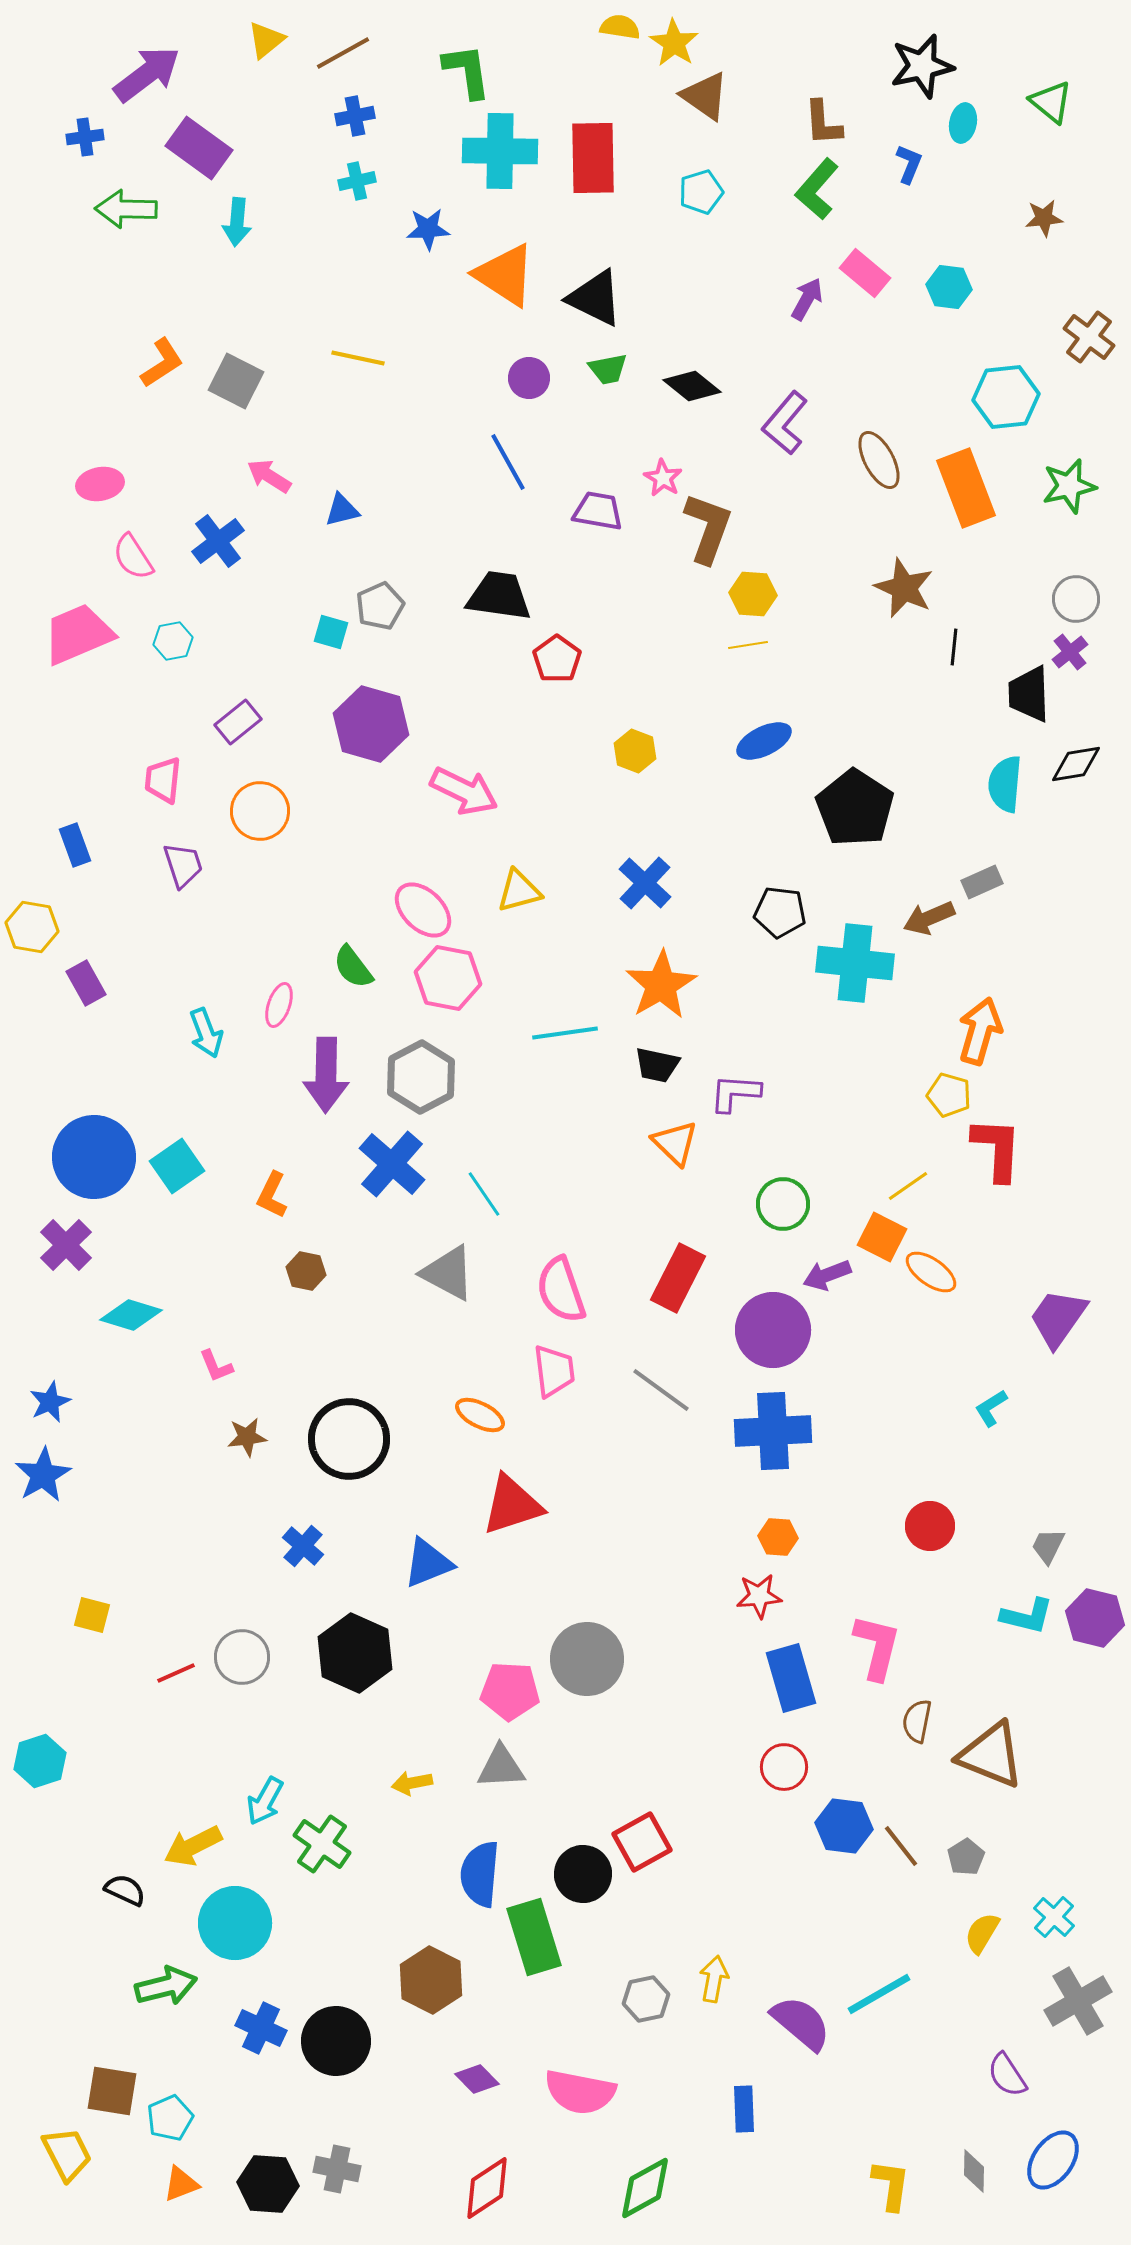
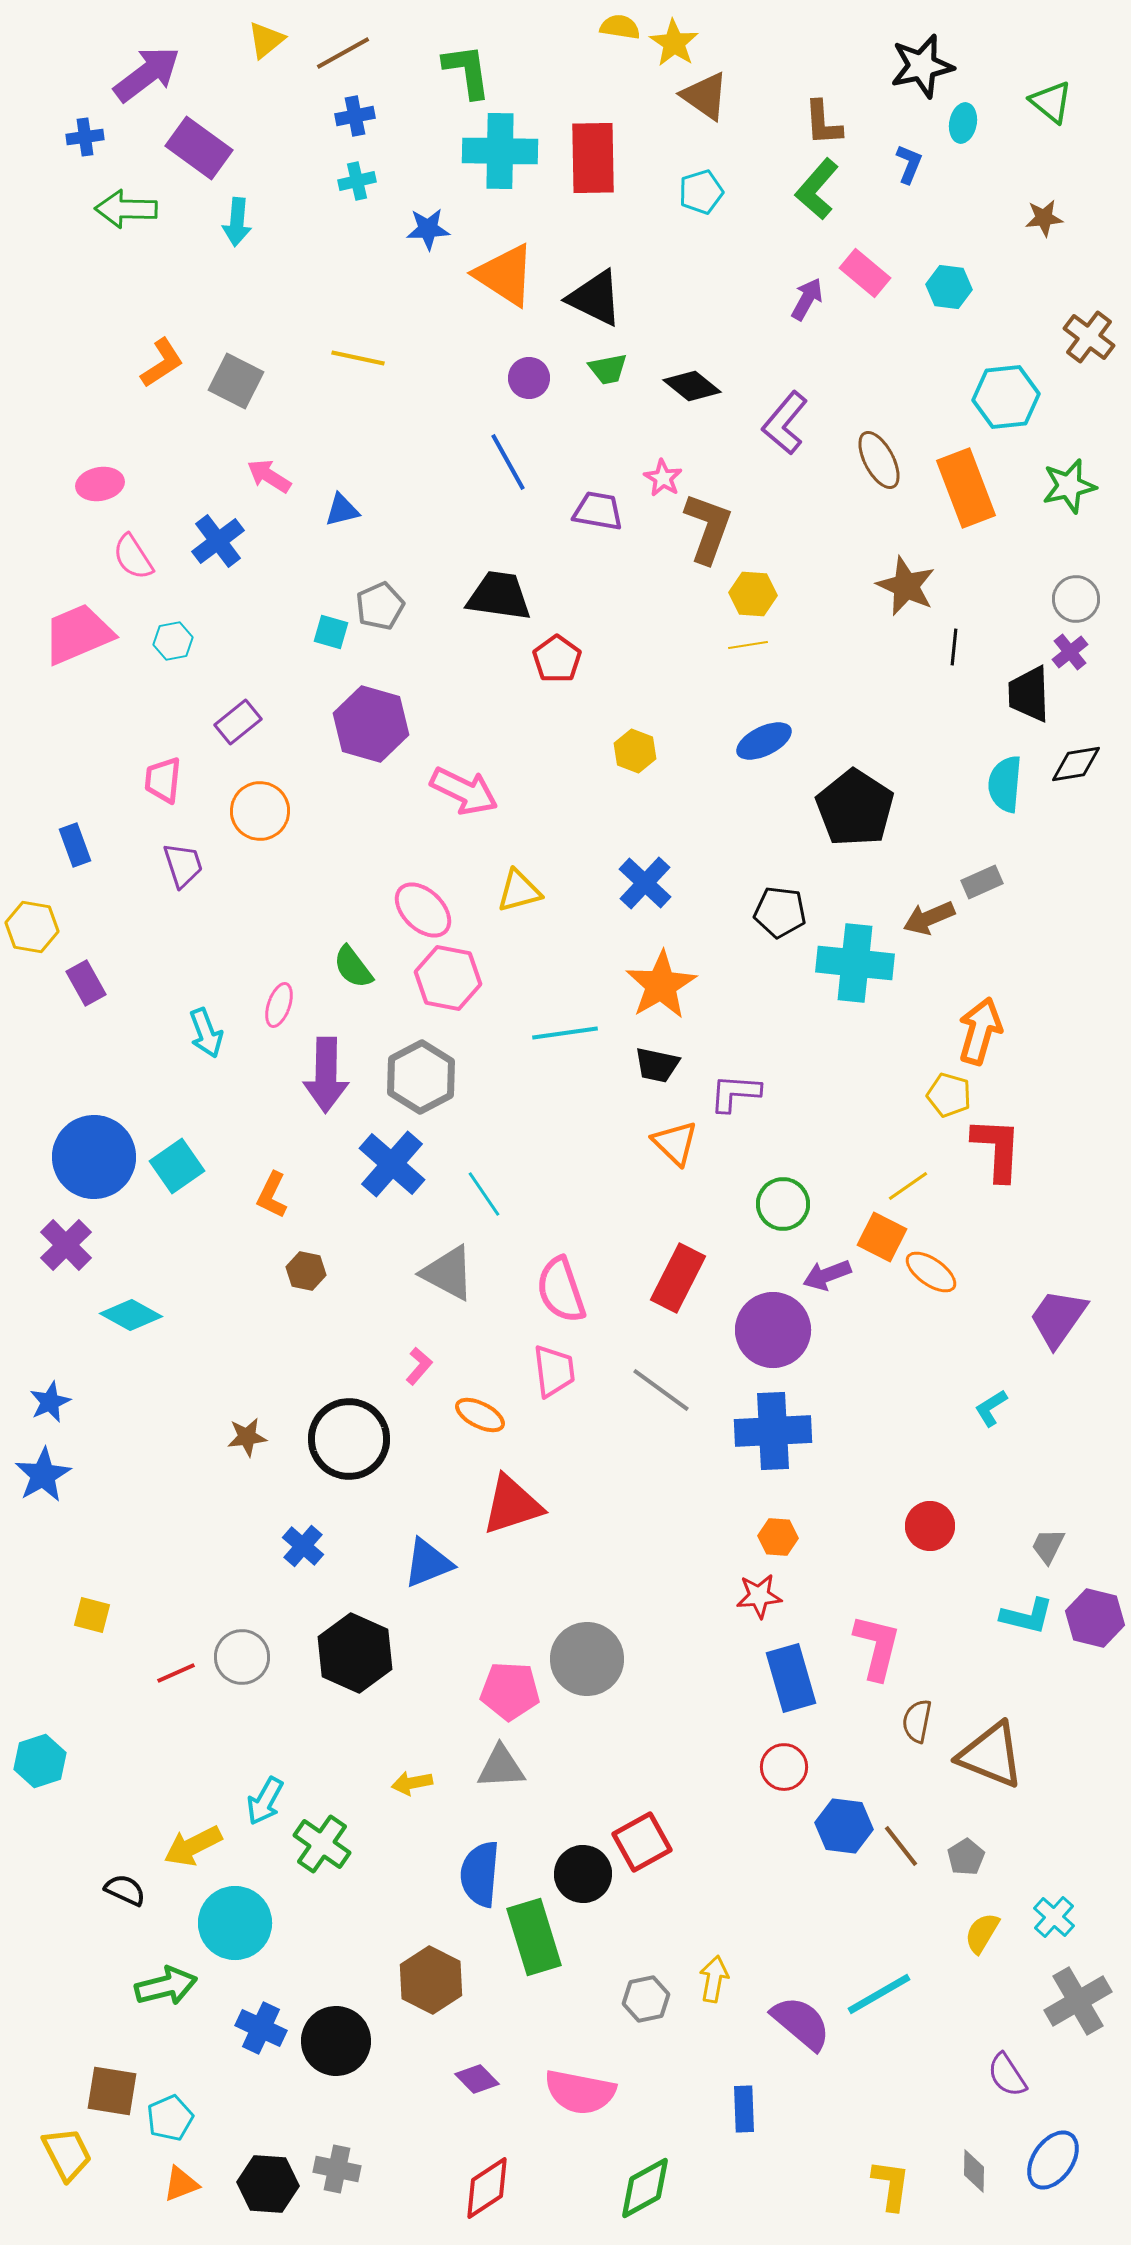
brown star at (904, 588): moved 2 px right, 2 px up
cyan diamond at (131, 1315): rotated 12 degrees clockwise
pink L-shape at (216, 1366): moved 203 px right; rotated 117 degrees counterclockwise
